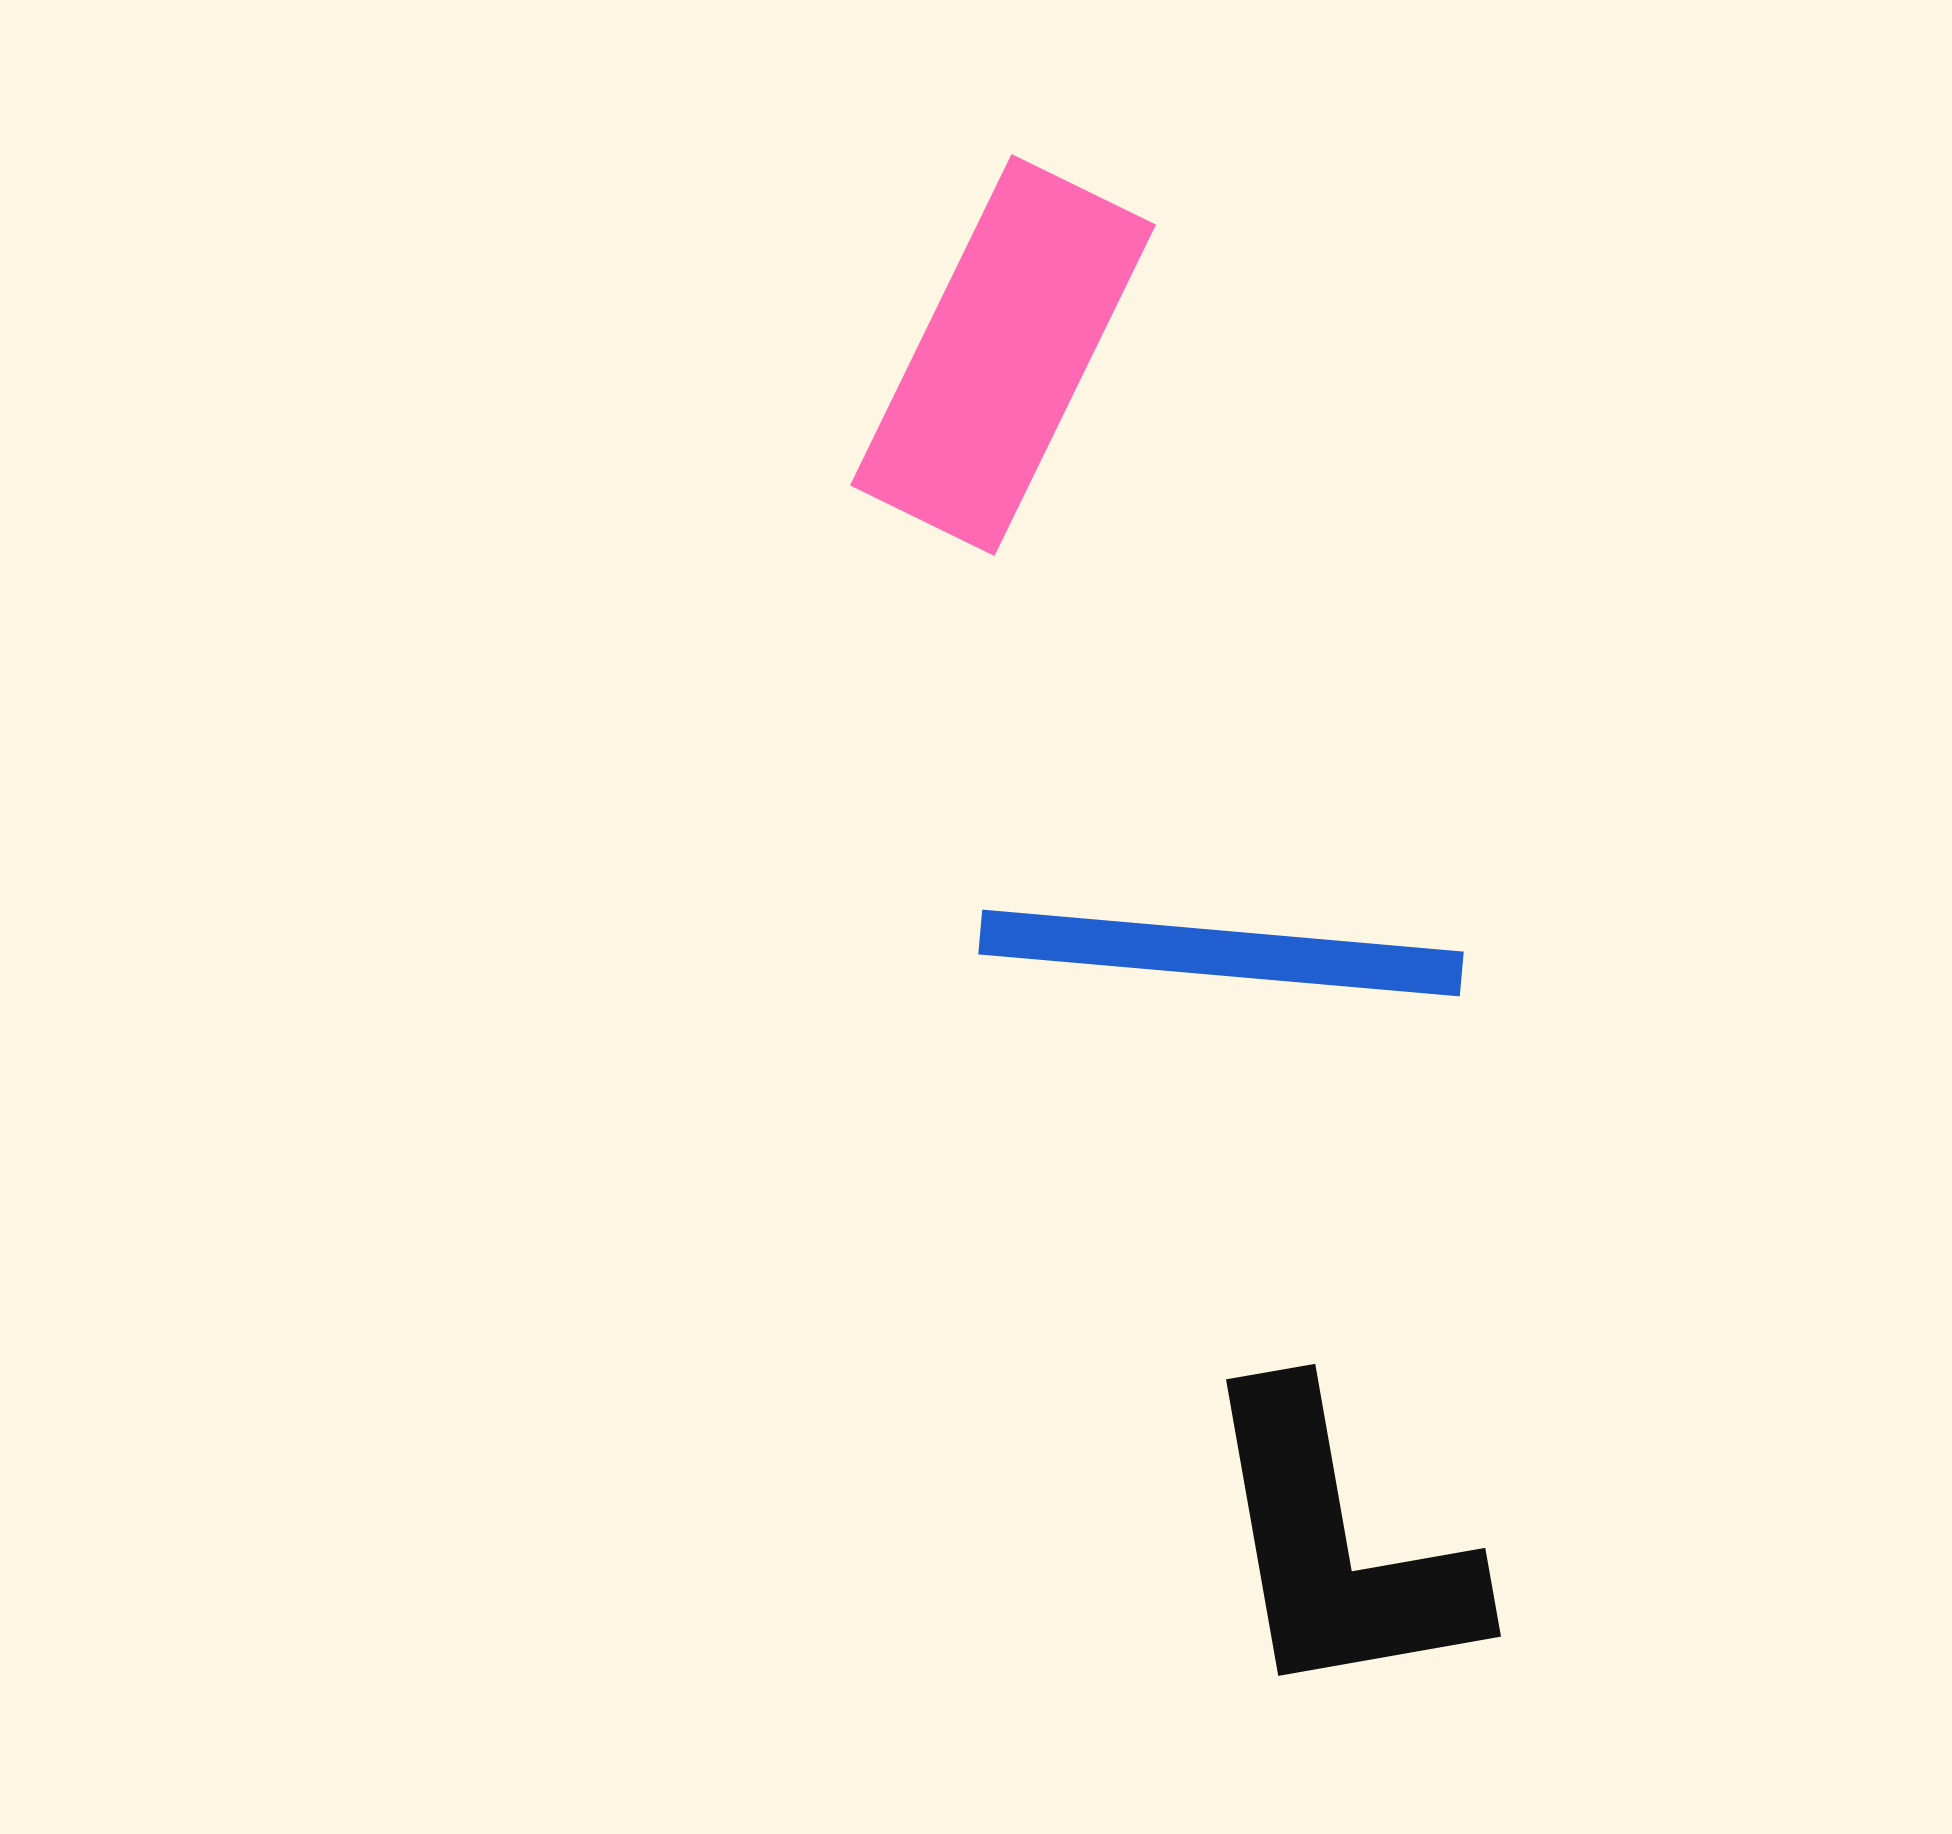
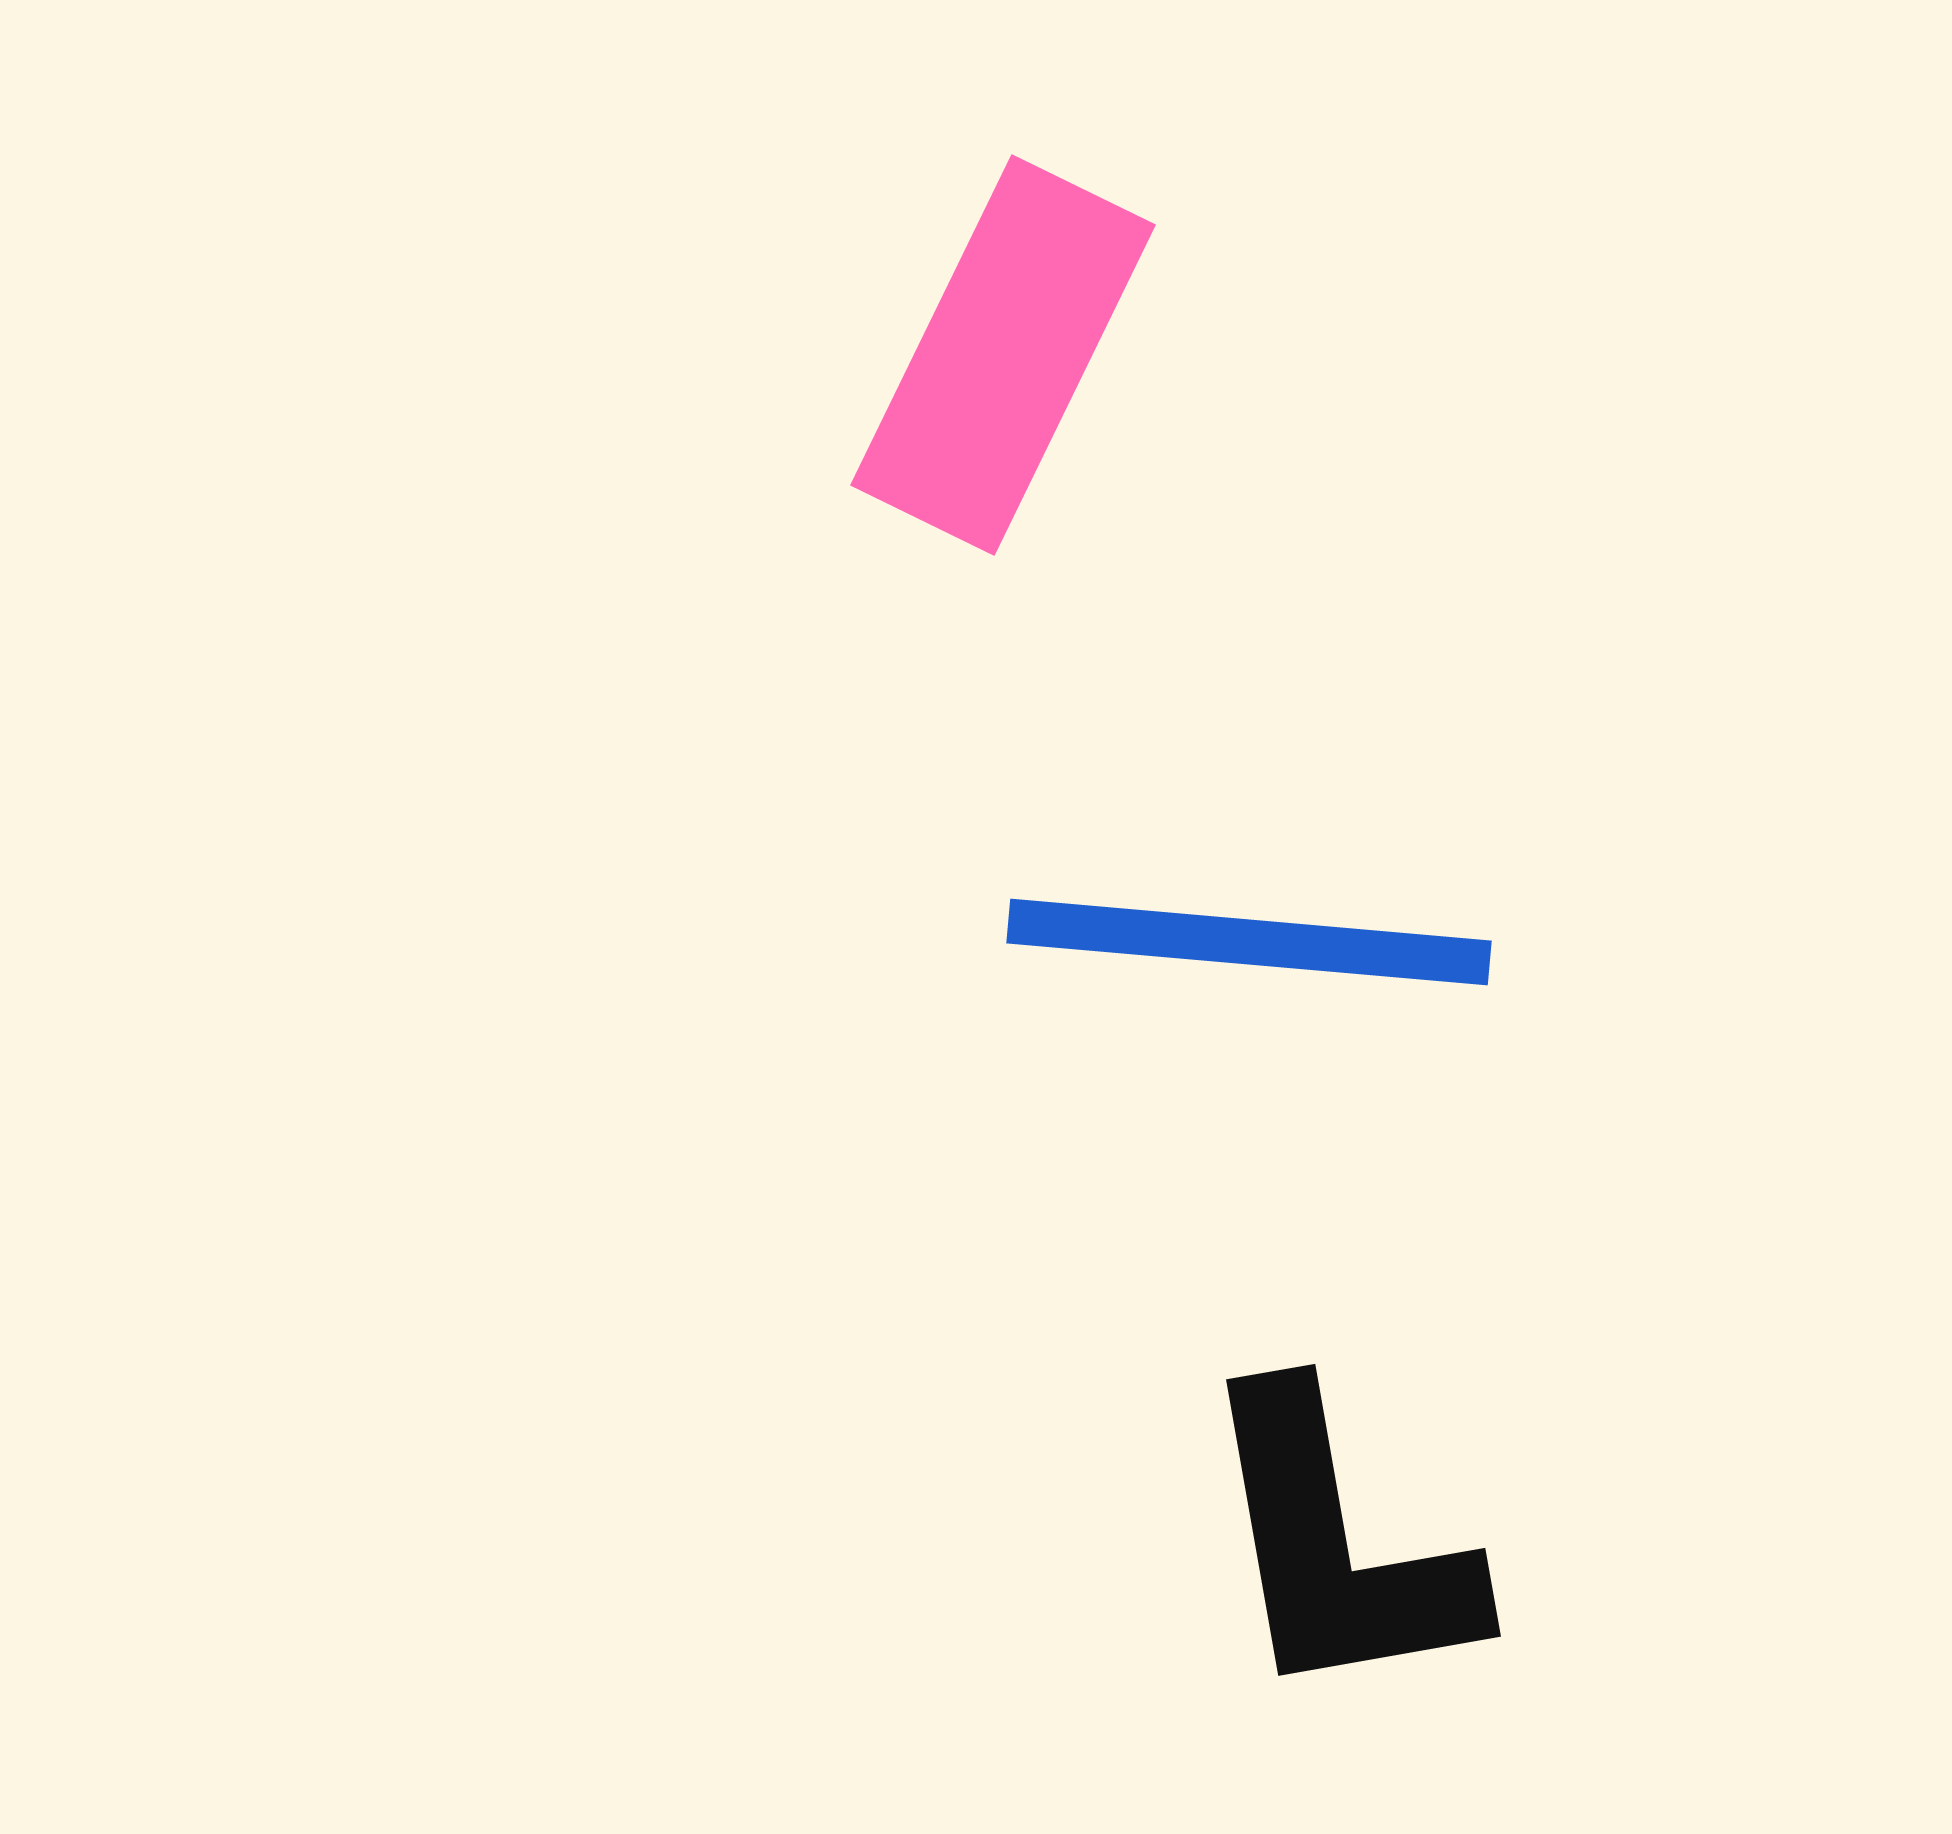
blue line: moved 28 px right, 11 px up
